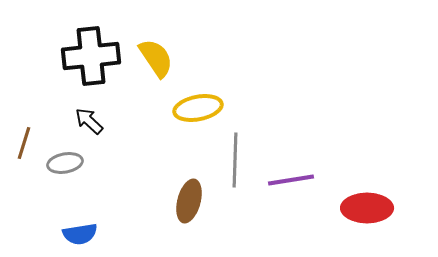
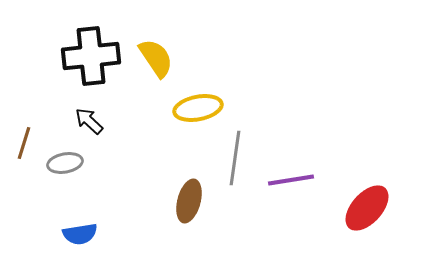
gray line: moved 2 px up; rotated 6 degrees clockwise
red ellipse: rotated 48 degrees counterclockwise
